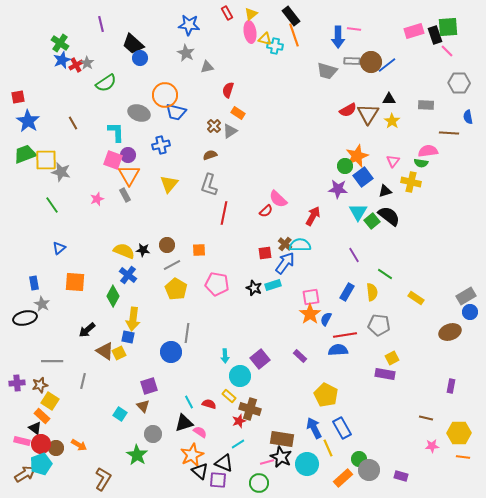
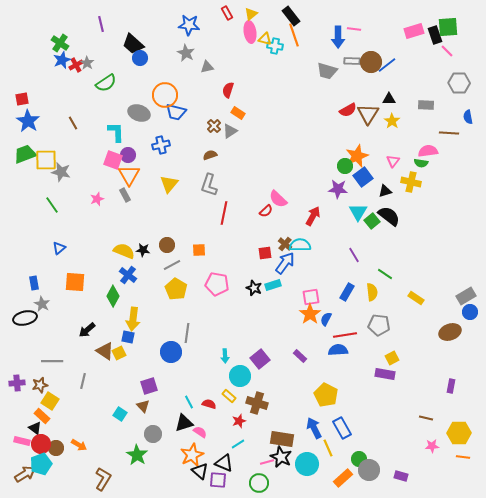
red square at (18, 97): moved 4 px right, 2 px down
brown cross at (250, 409): moved 7 px right, 6 px up
